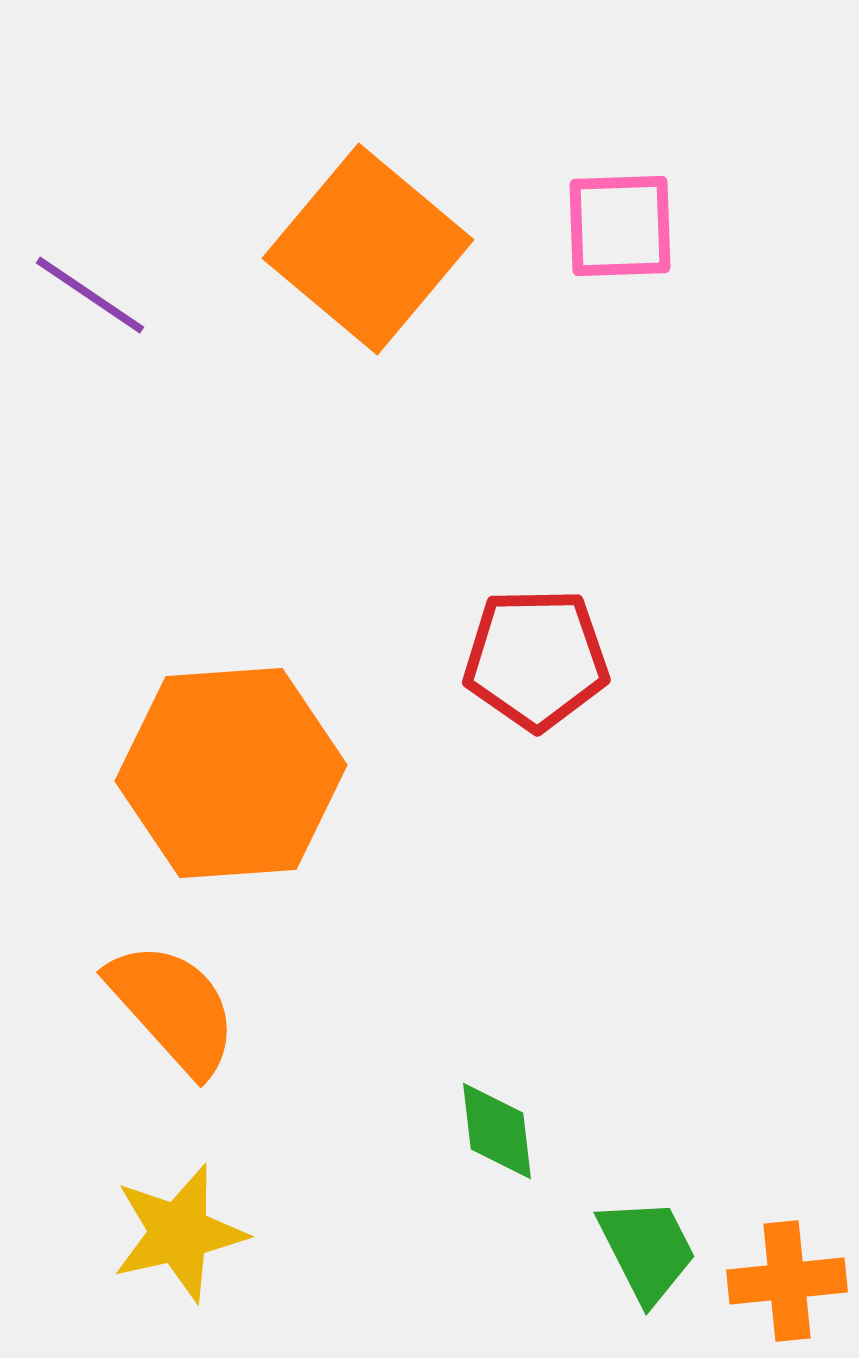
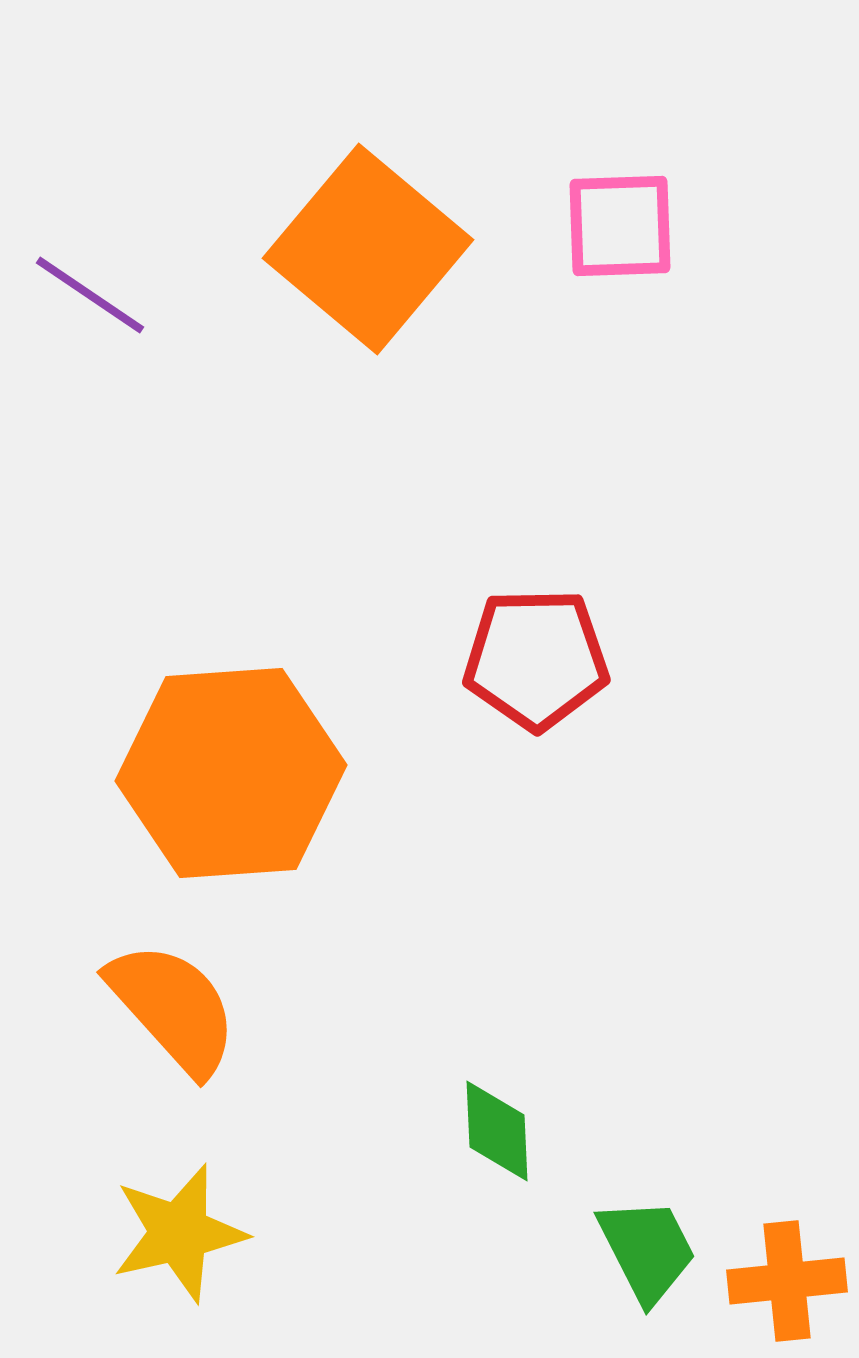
green diamond: rotated 4 degrees clockwise
